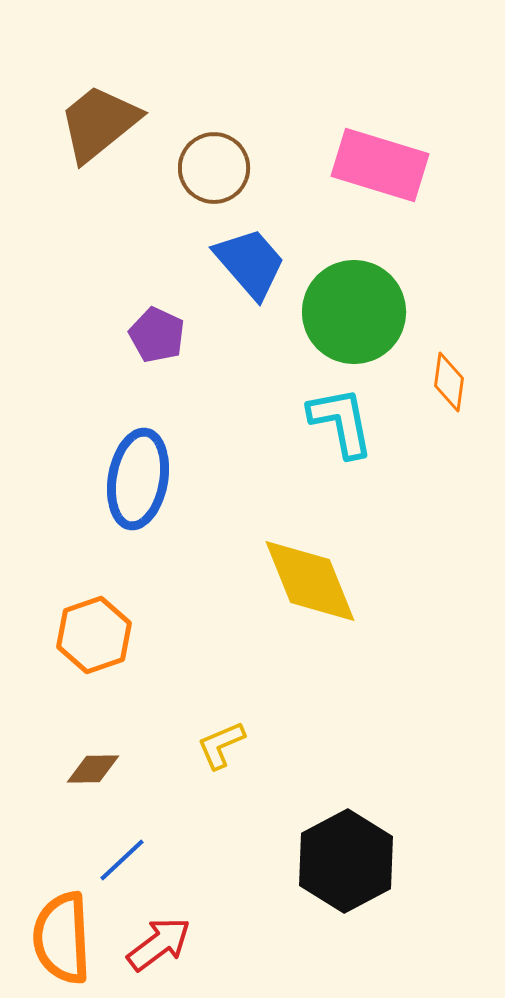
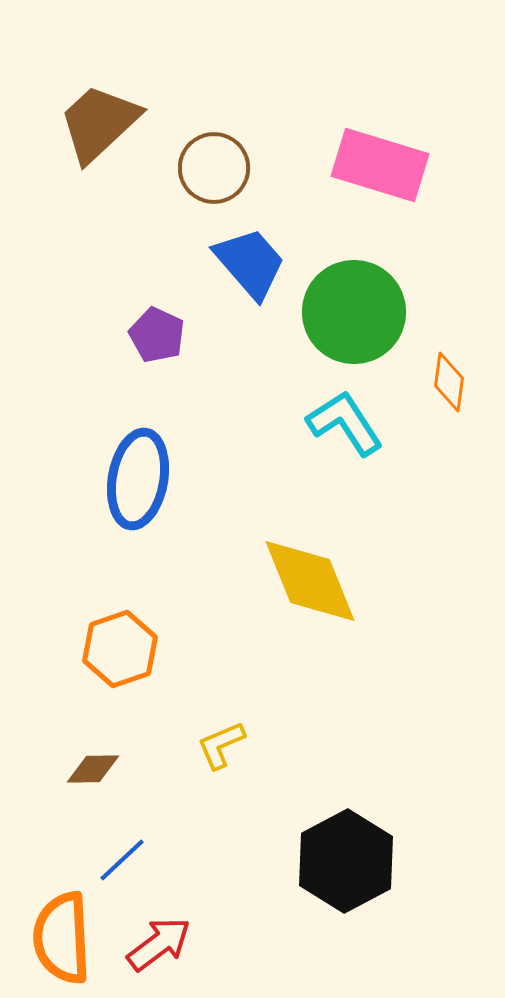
brown trapezoid: rotated 4 degrees counterclockwise
cyan L-shape: moved 4 px right, 1 px down; rotated 22 degrees counterclockwise
orange hexagon: moved 26 px right, 14 px down
